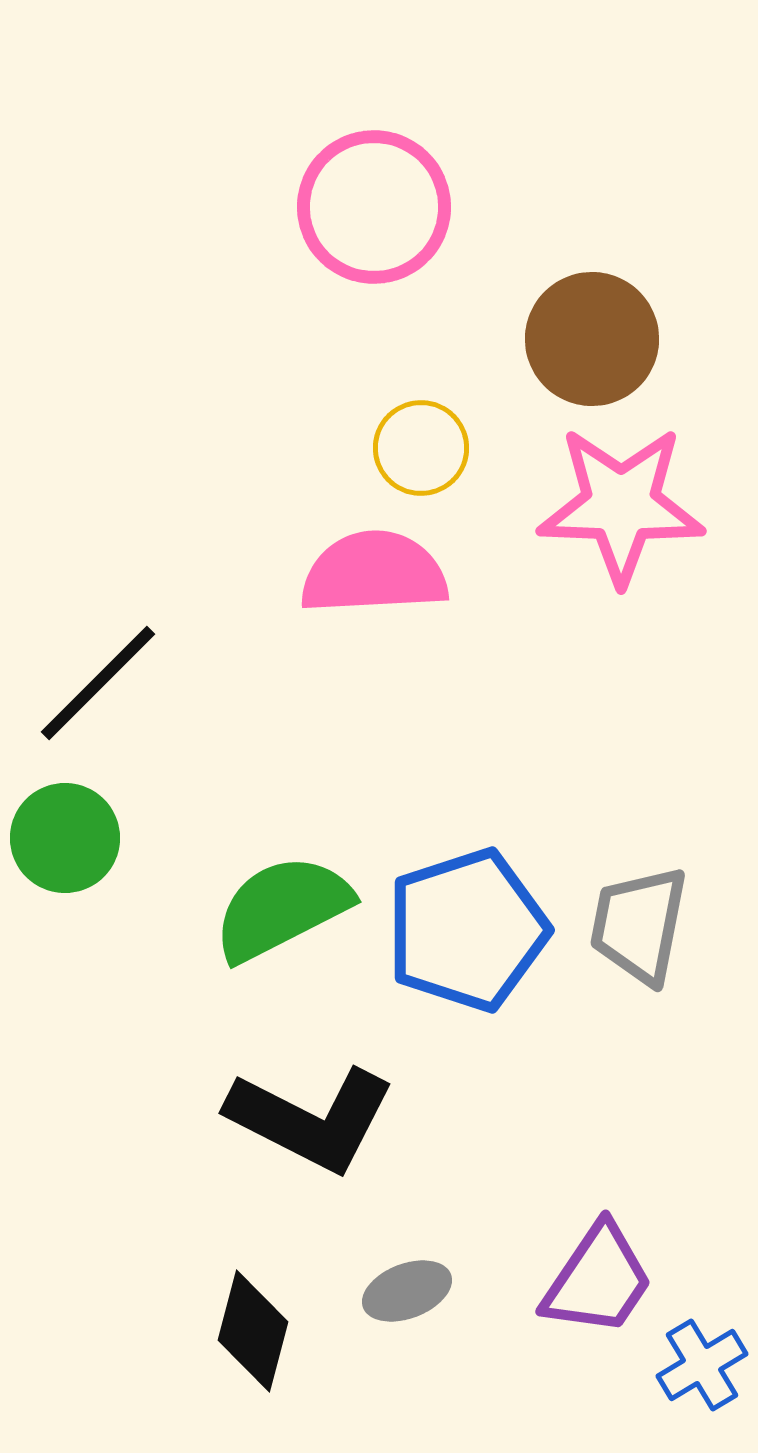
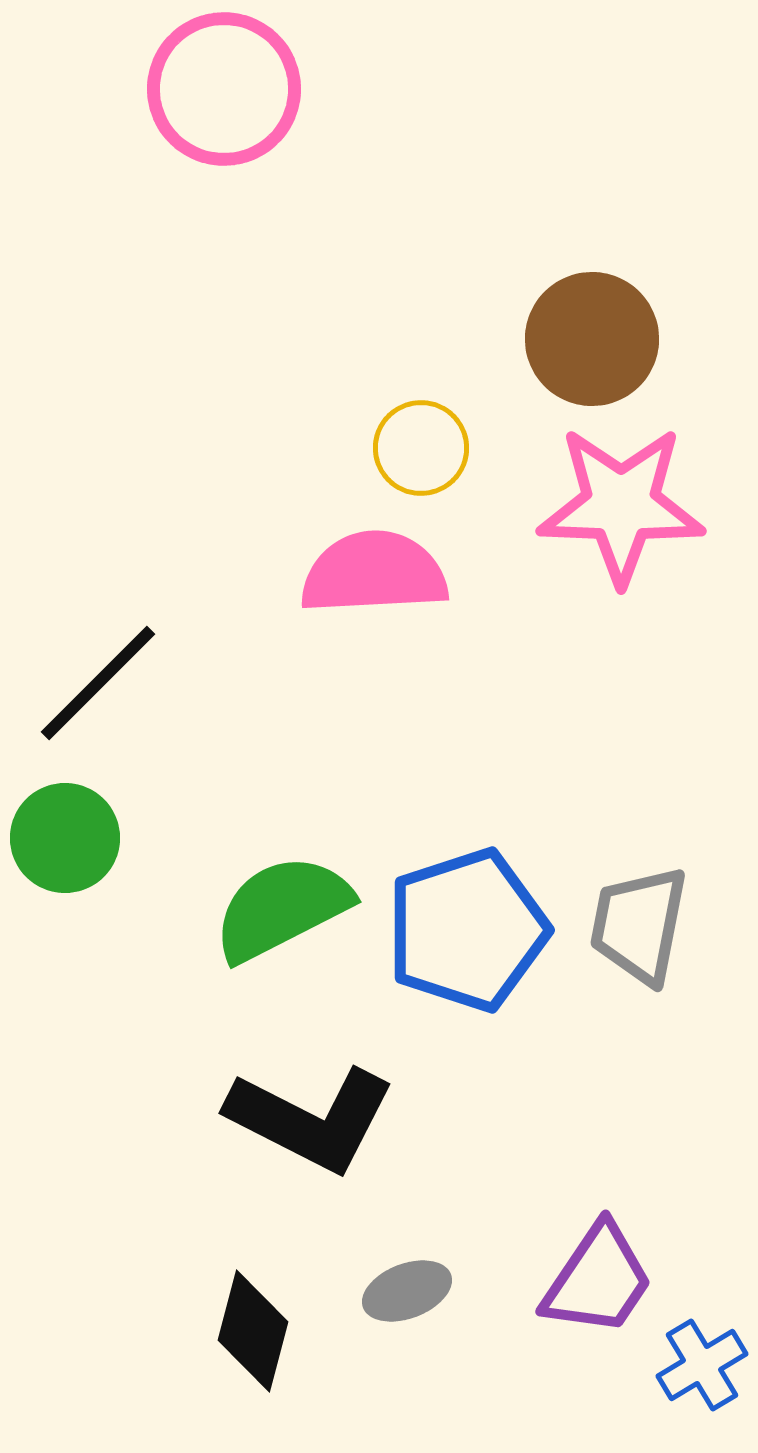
pink circle: moved 150 px left, 118 px up
